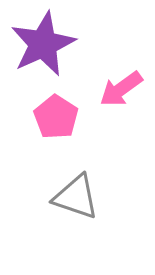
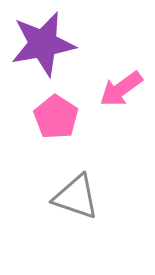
purple star: rotated 14 degrees clockwise
